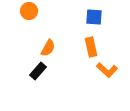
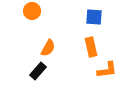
orange circle: moved 3 px right
orange L-shape: rotated 50 degrees counterclockwise
